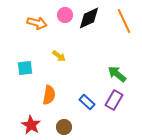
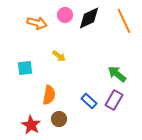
blue rectangle: moved 2 px right, 1 px up
brown circle: moved 5 px left, 8 px up
